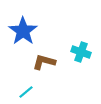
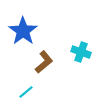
brown L-shape: rotated 125 degrees clockwise
